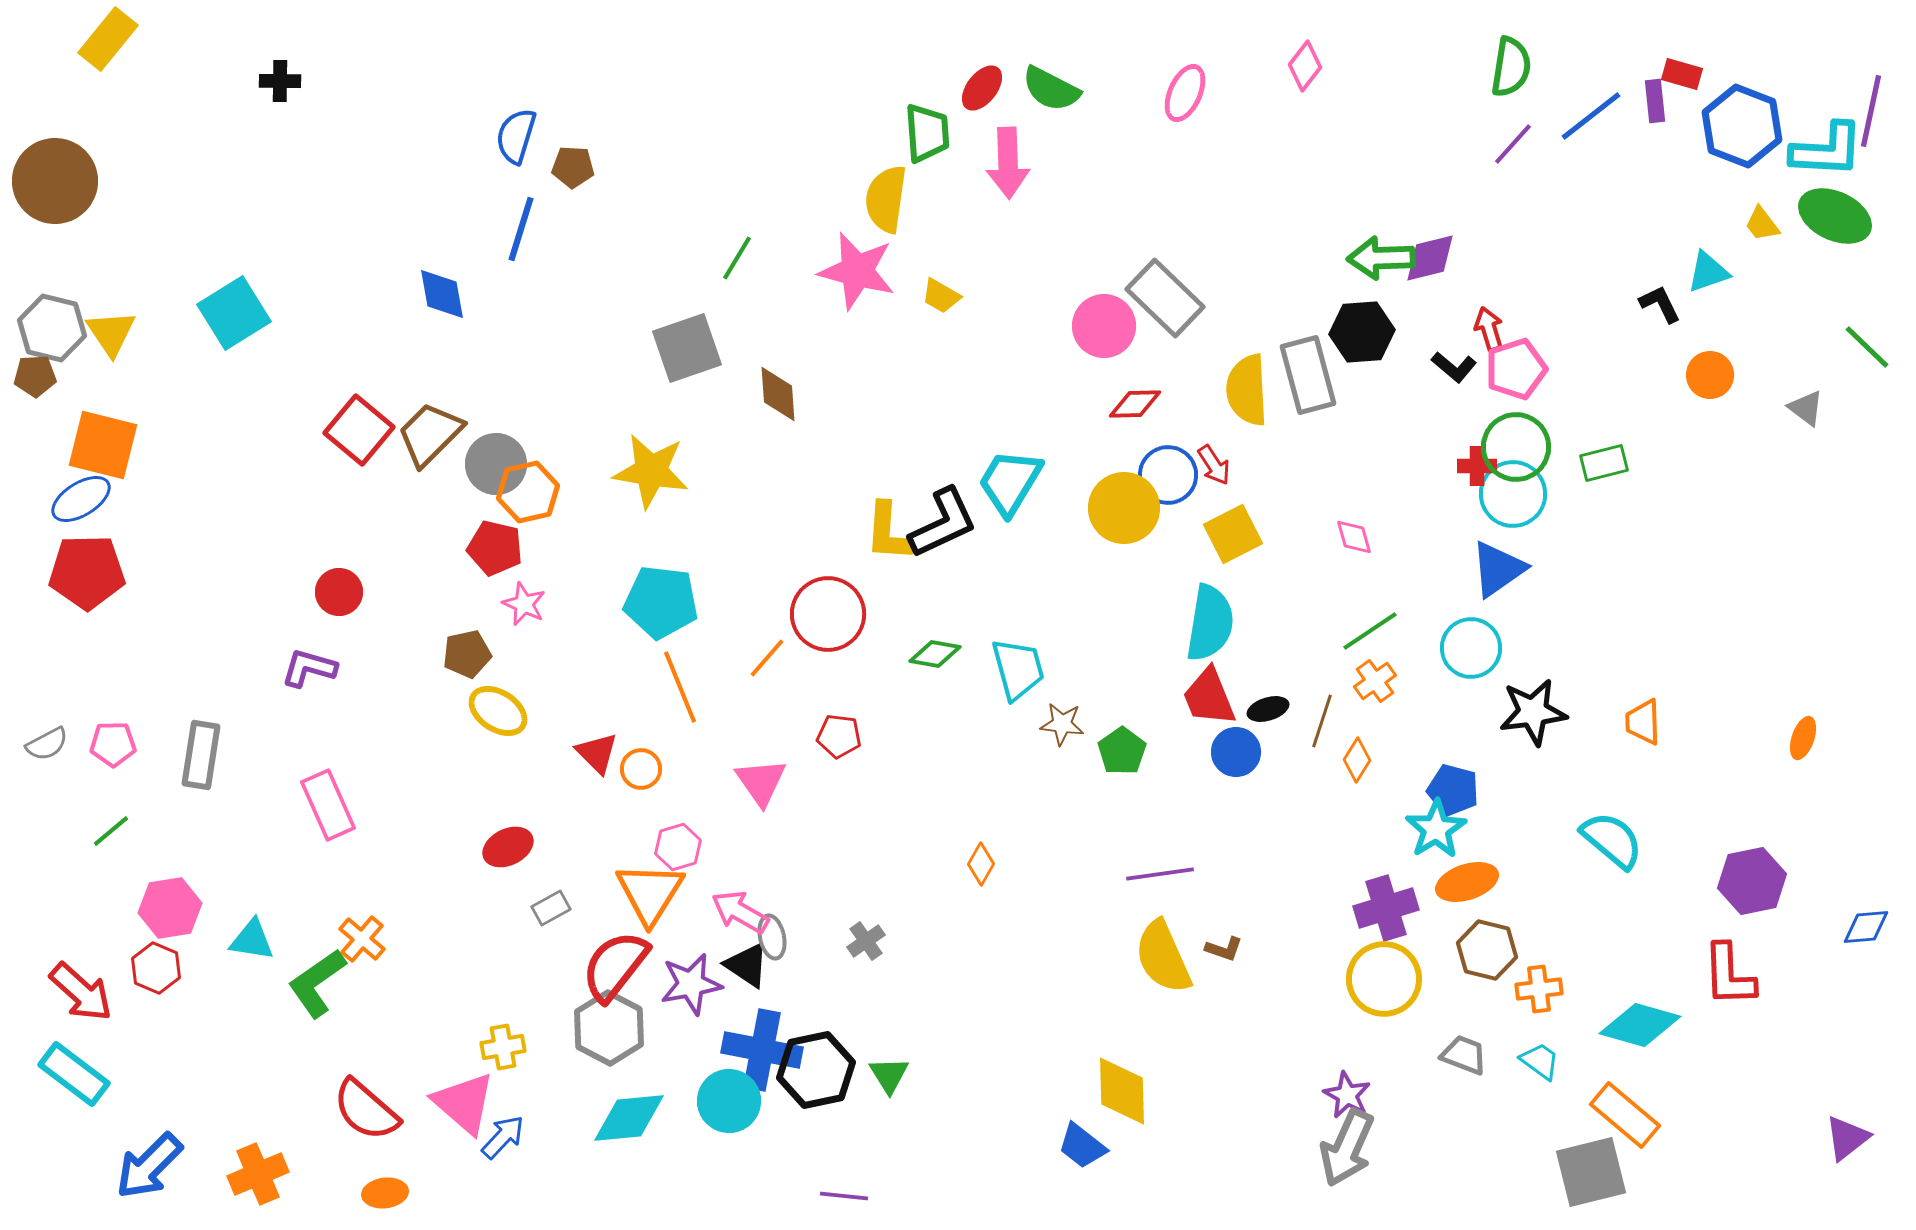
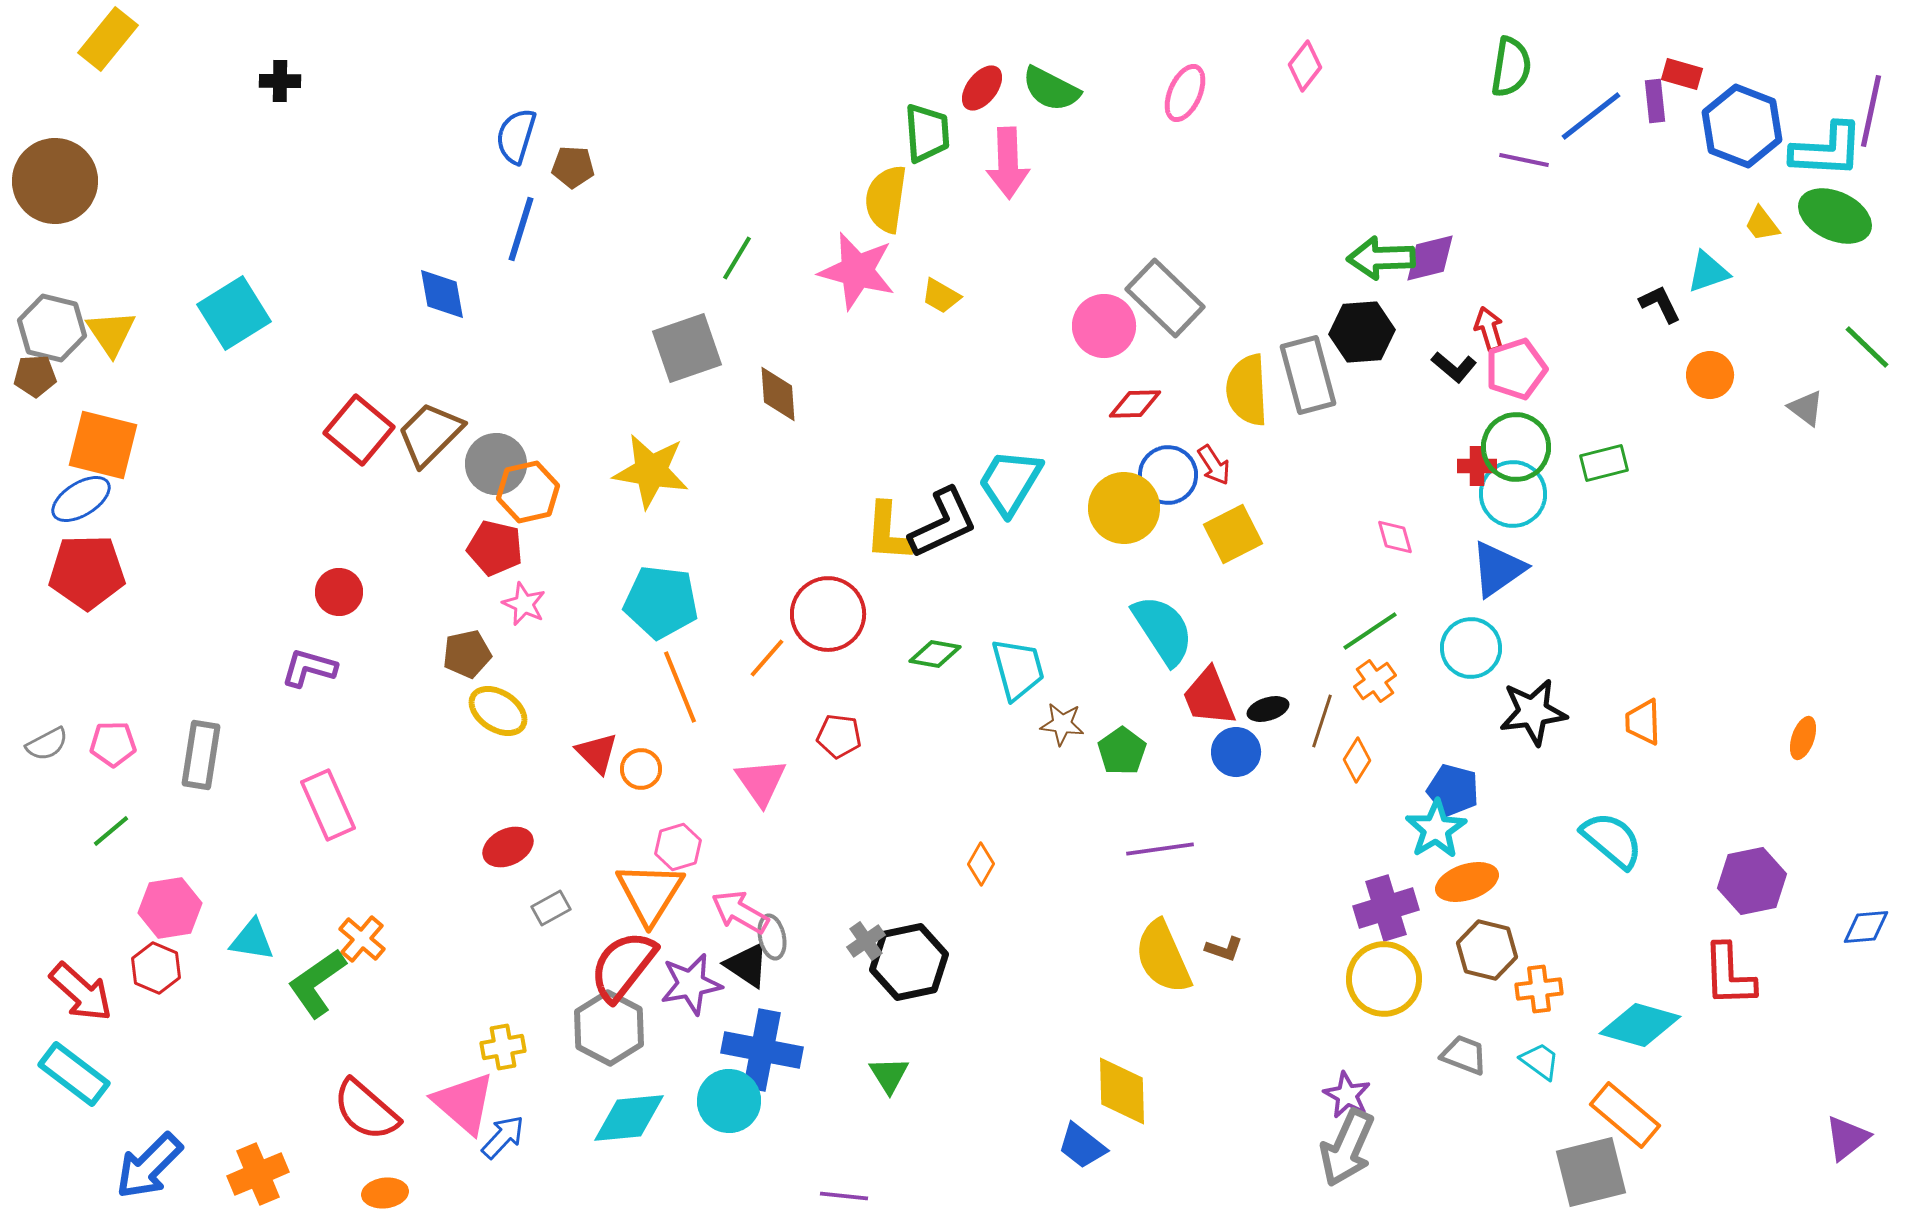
purple line at (1513, 144): moved 11 px right, 16 px down; rotated 60 degrees clockwise
pink diamond at (1354, 537): moved 41 px right
cyan semicircle at (1210, 623): moved 47 px left, 7 px down; rotated 42 degrees counterclockwise
purple line at (1160, 874): moved 25 px up
red semicircle at (615, 966): moved 8 px right
black hexagon at (816, 1070): moved 93 px right, 108 px up
